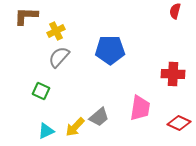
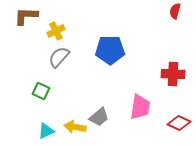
pink trapezoid: moved 1 px up
yellow arrow: rotated 55 degrees clockwise
